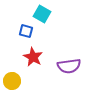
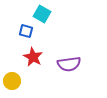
purple semicircle: moved 2 px up
